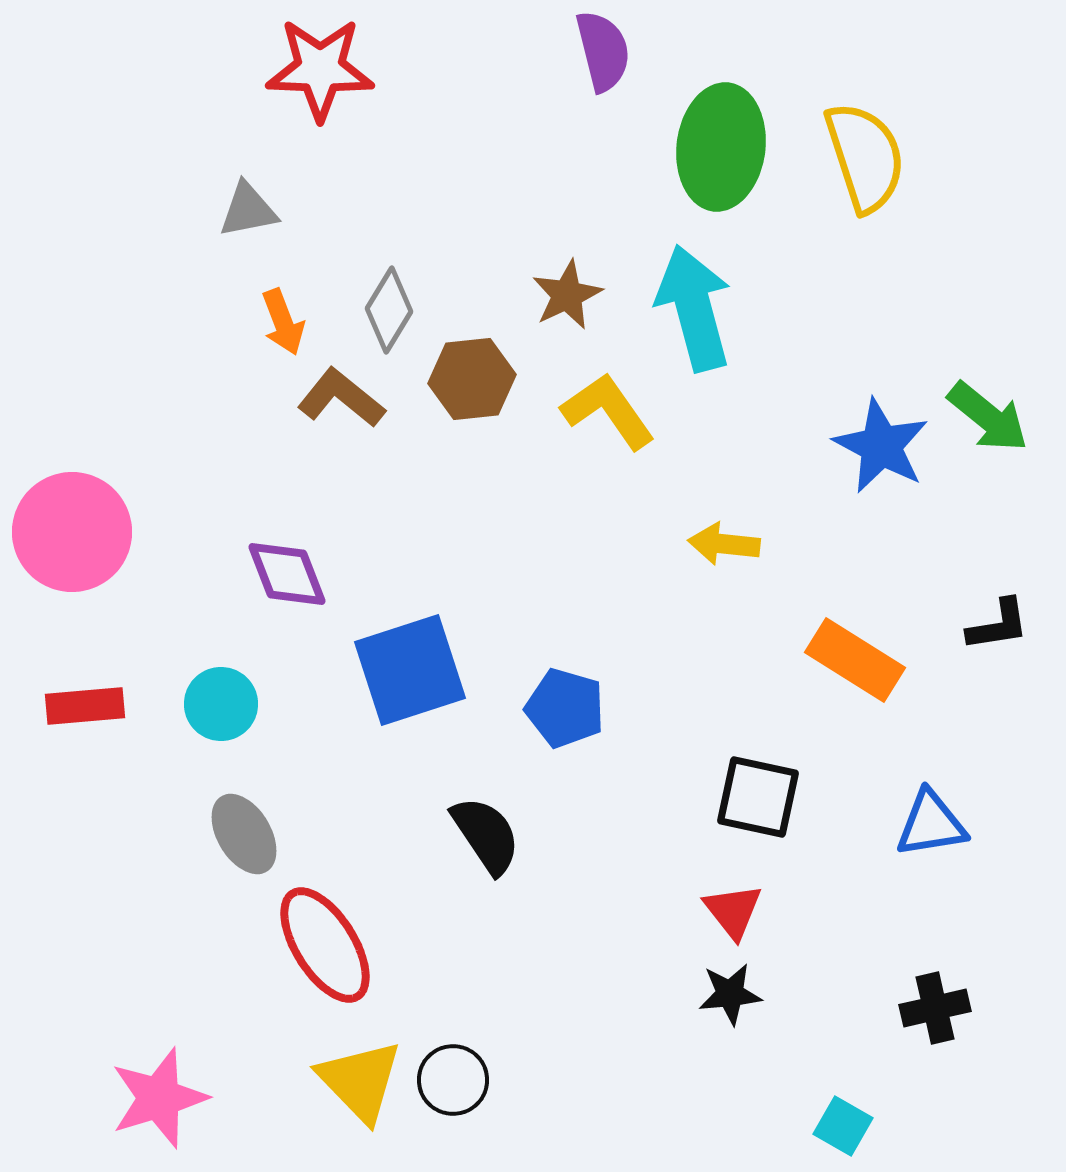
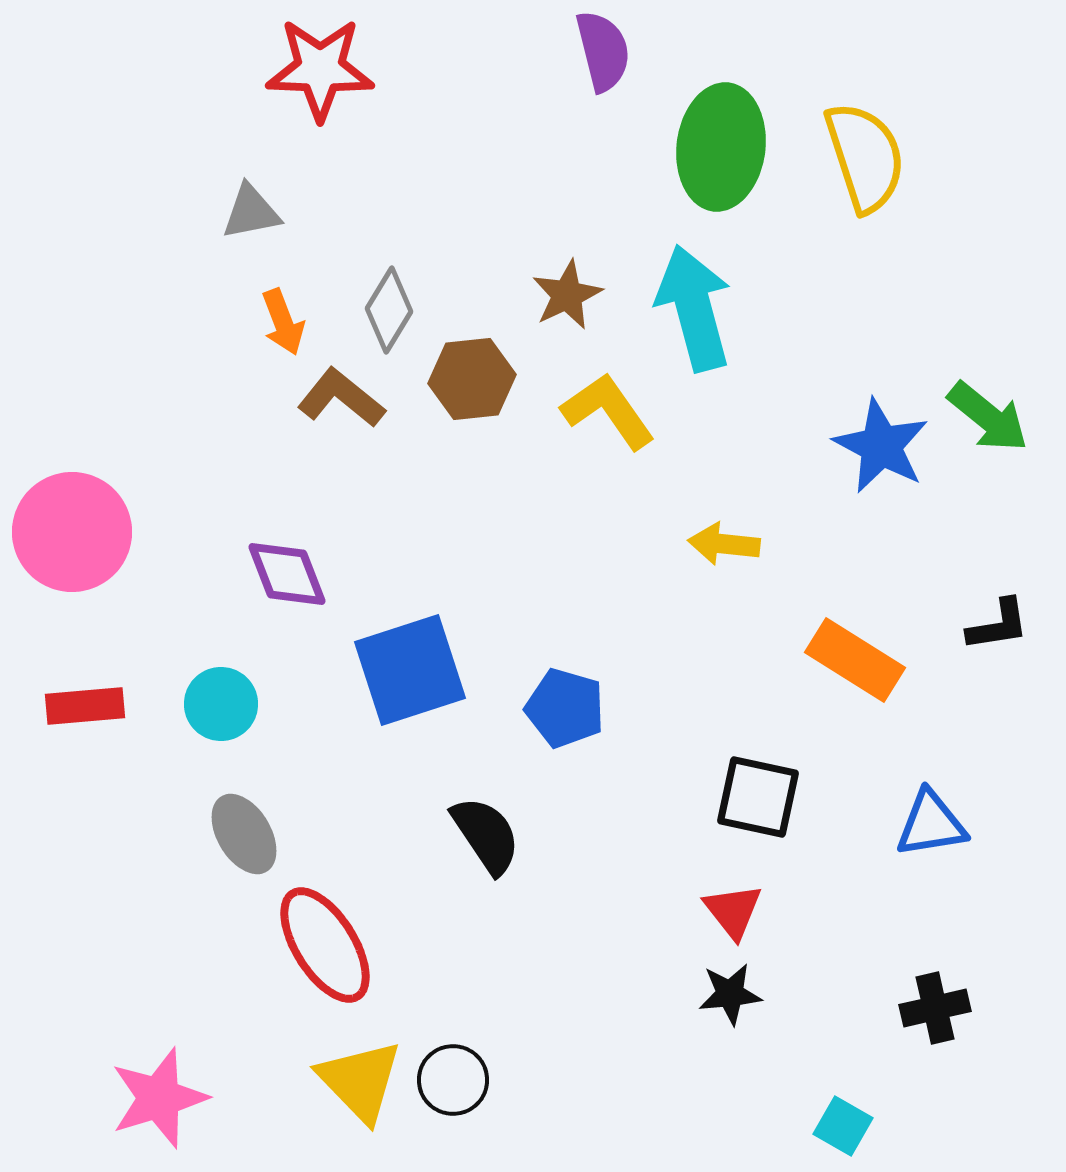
gray triangle: moved 3 px right, 2 px down
